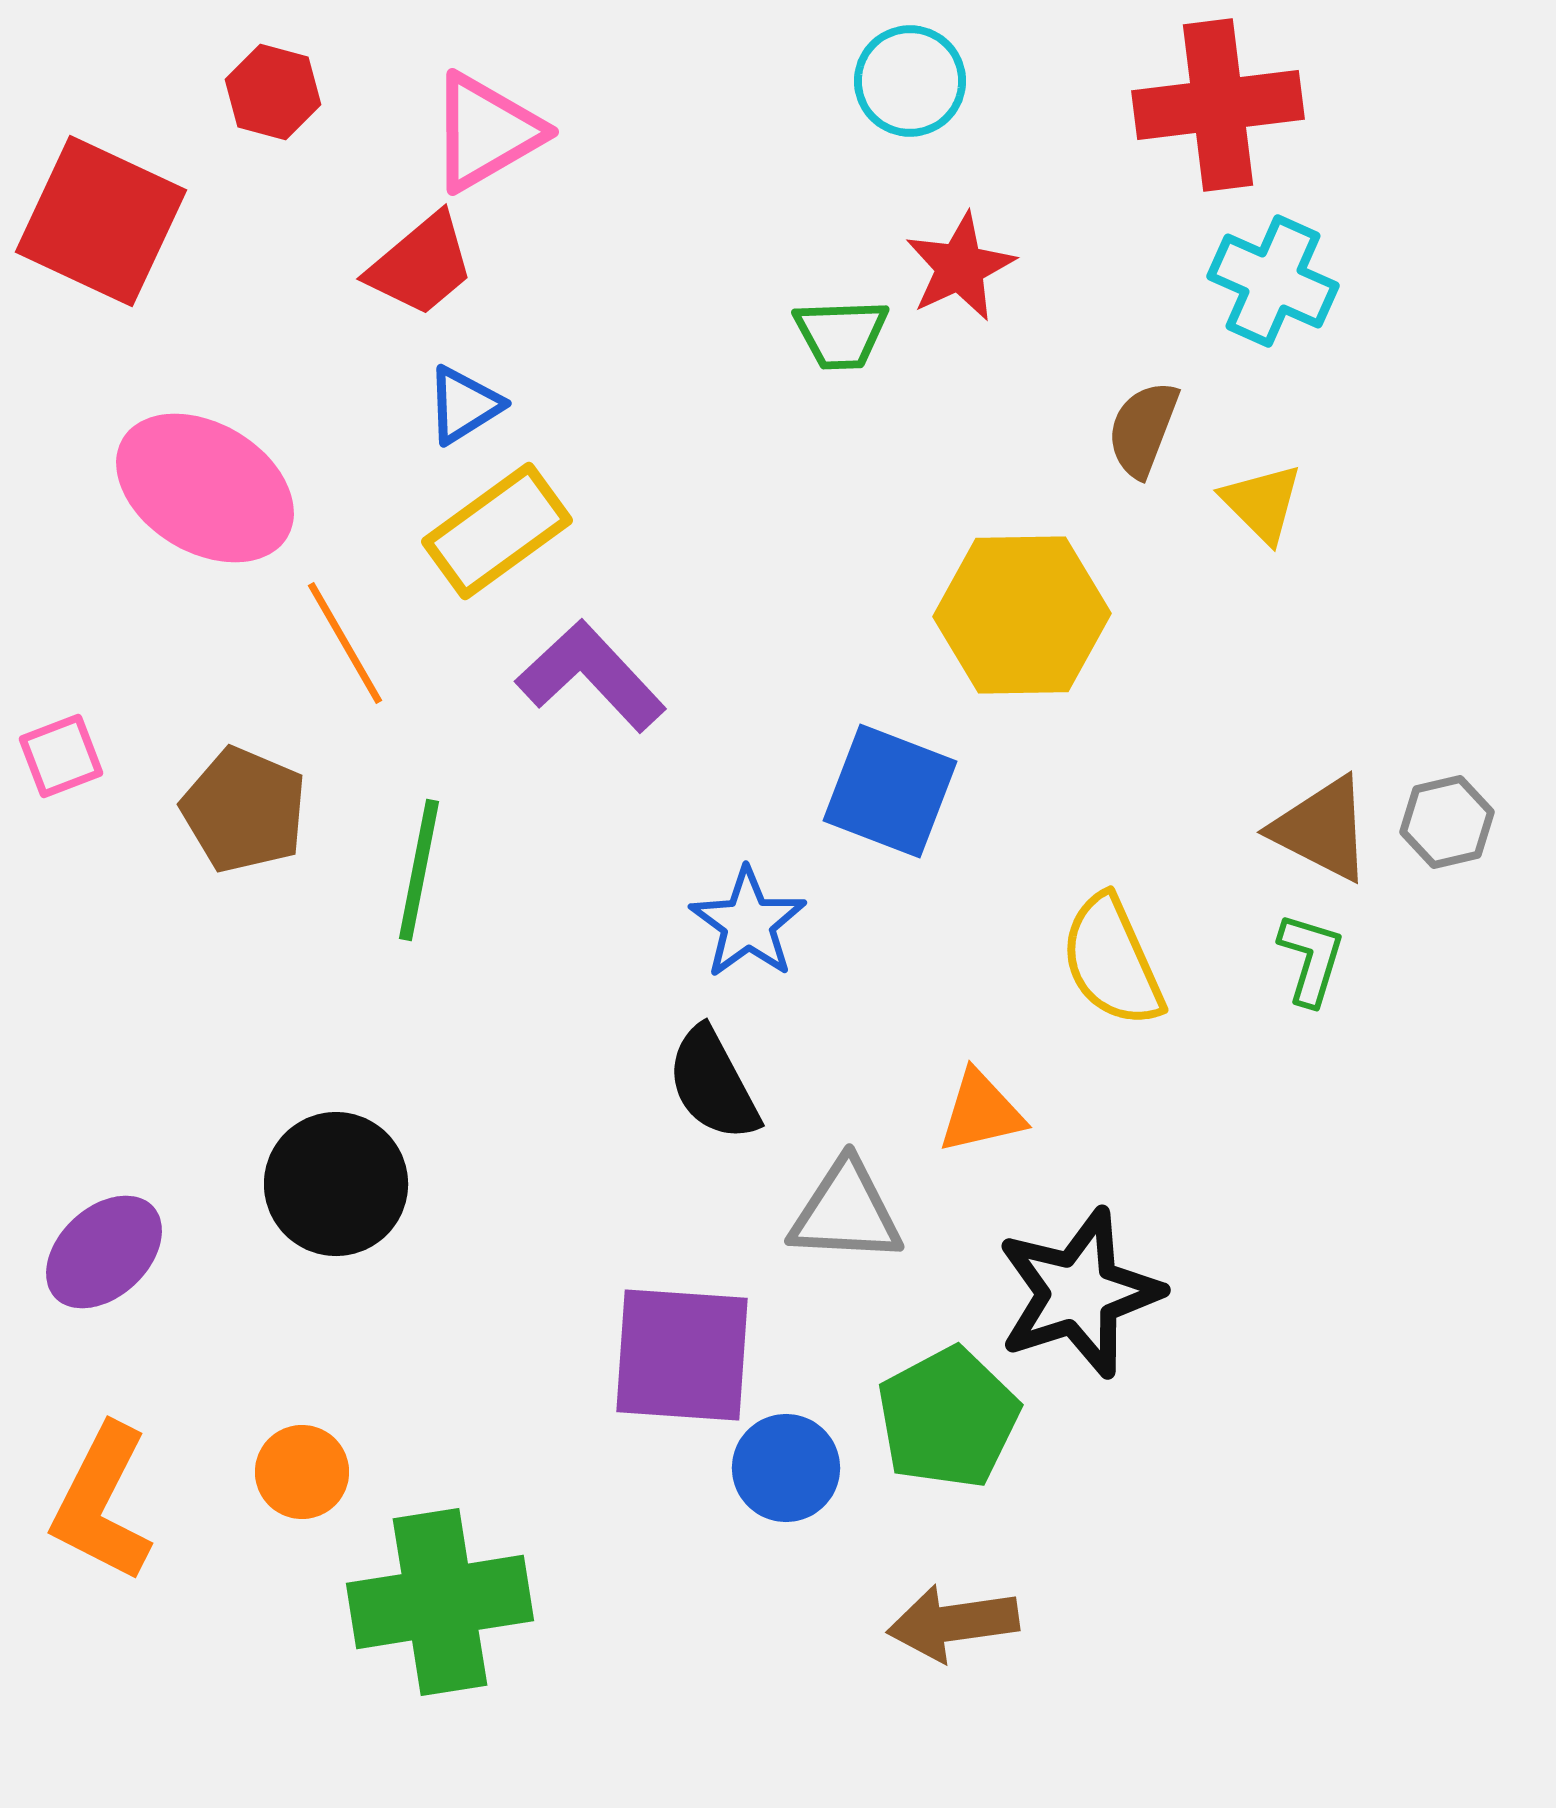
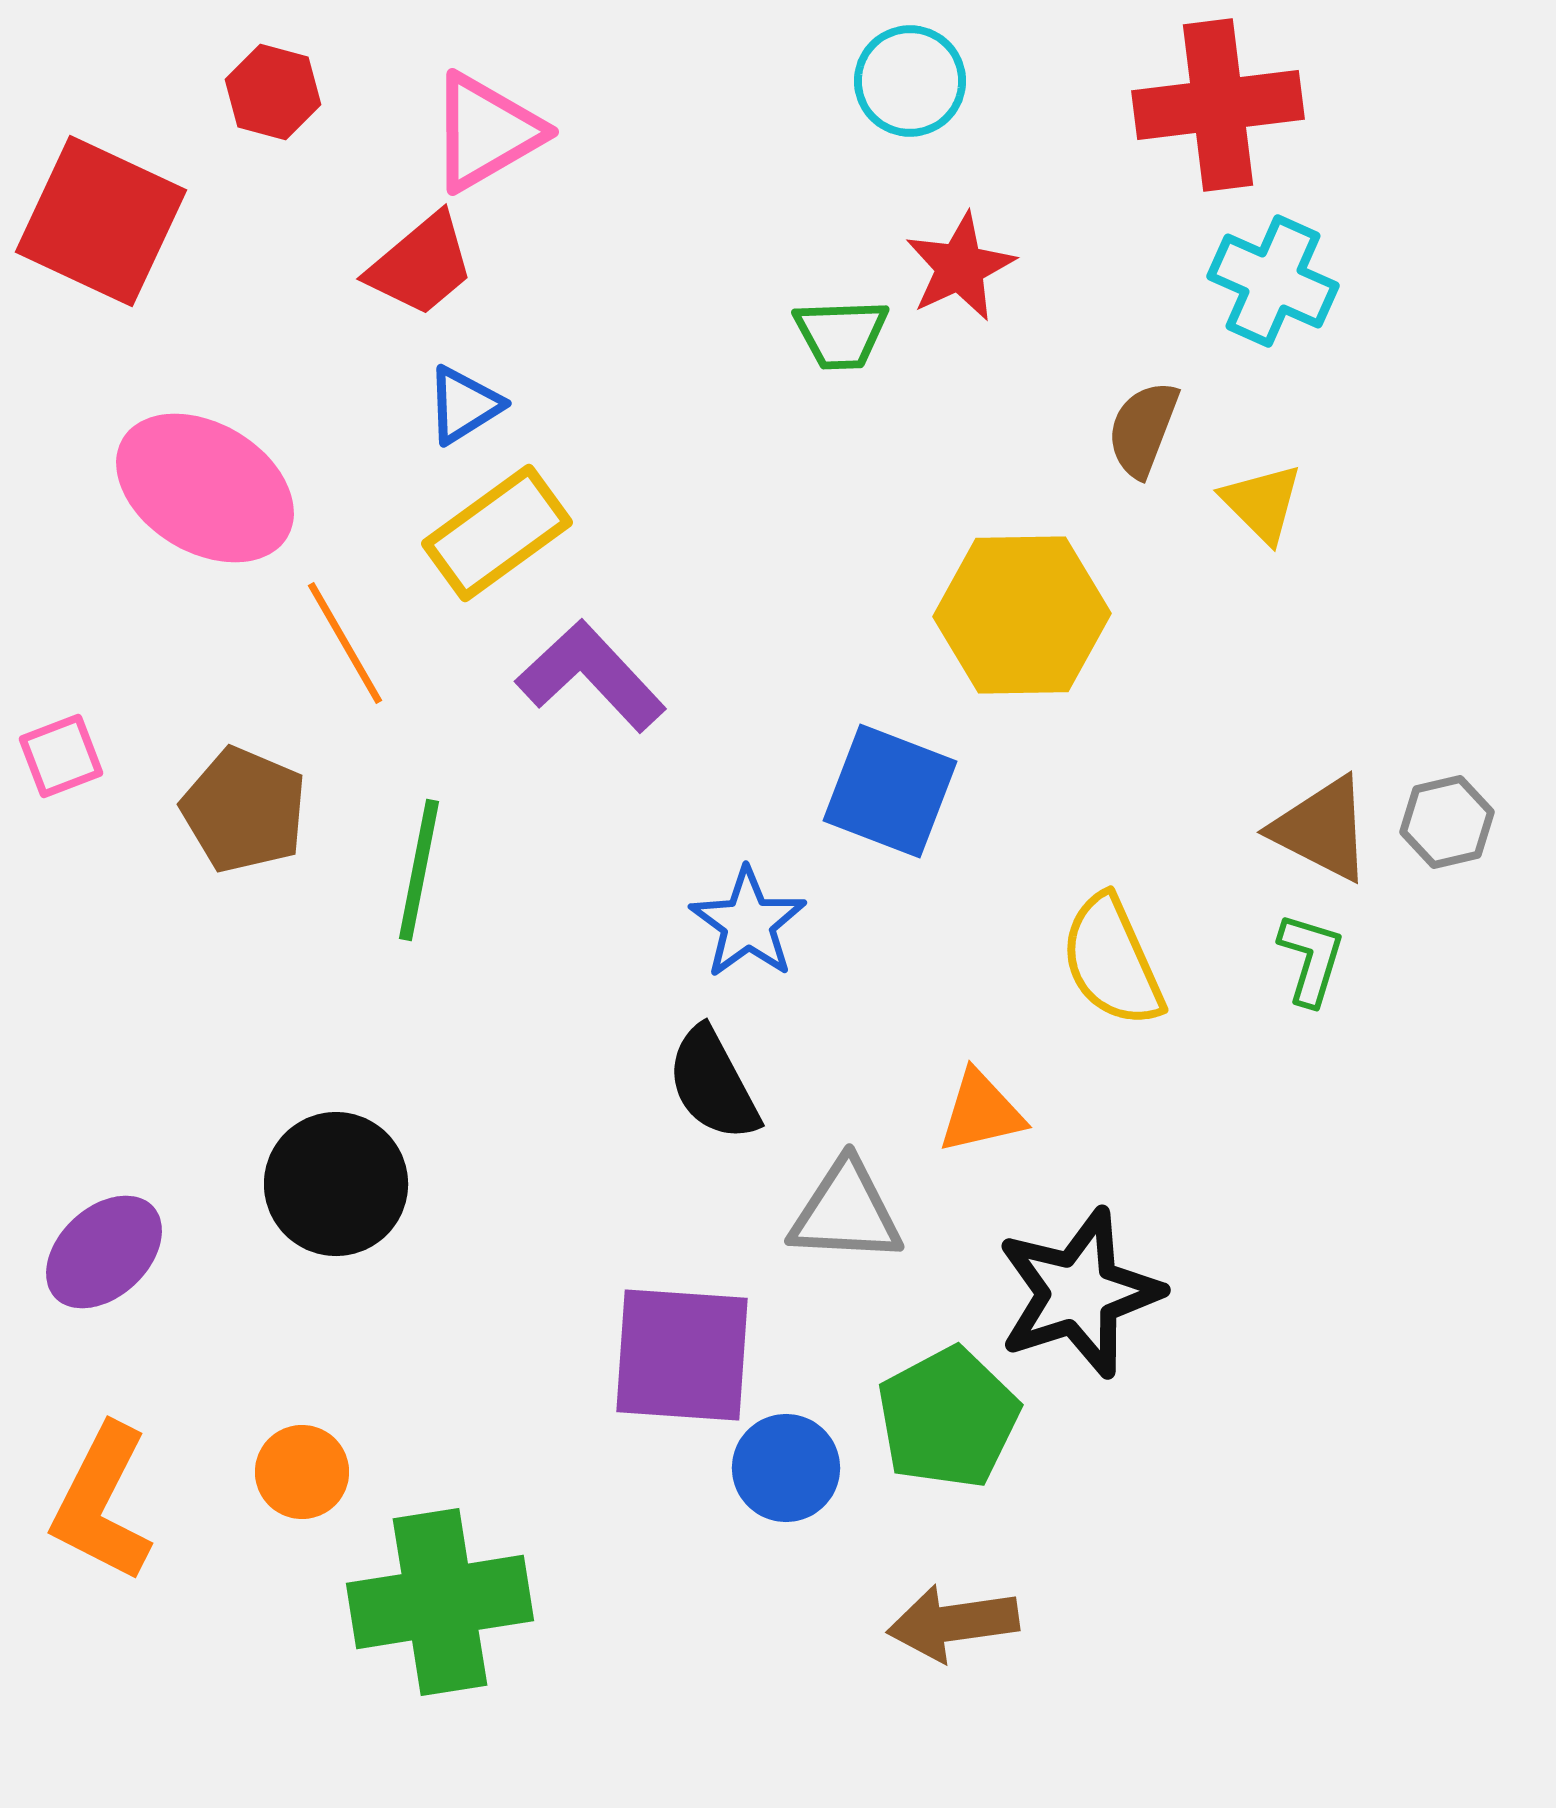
yellow rectangle: moved 2 px down
